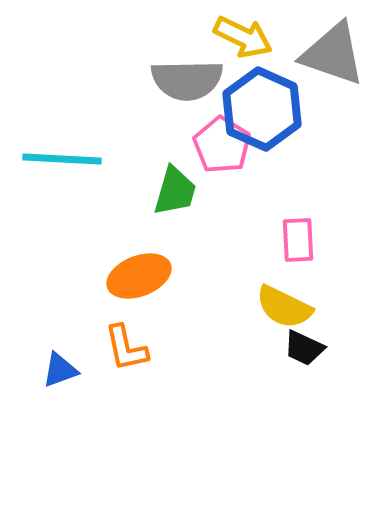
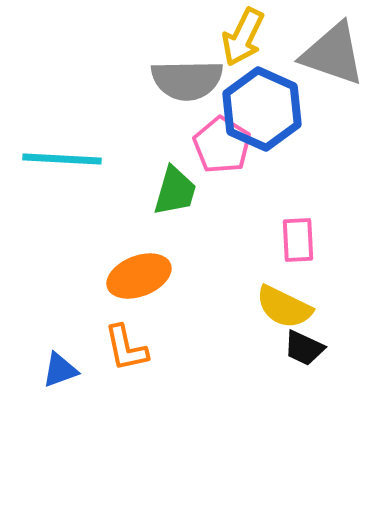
yellow arrow: rotated 90 degrees clockwise
